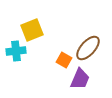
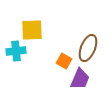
yellow square: rotated 20 degrees clockwise
brown ellipse: rotated 20 degrees counterclockwise
orange square: moved 1 px down
